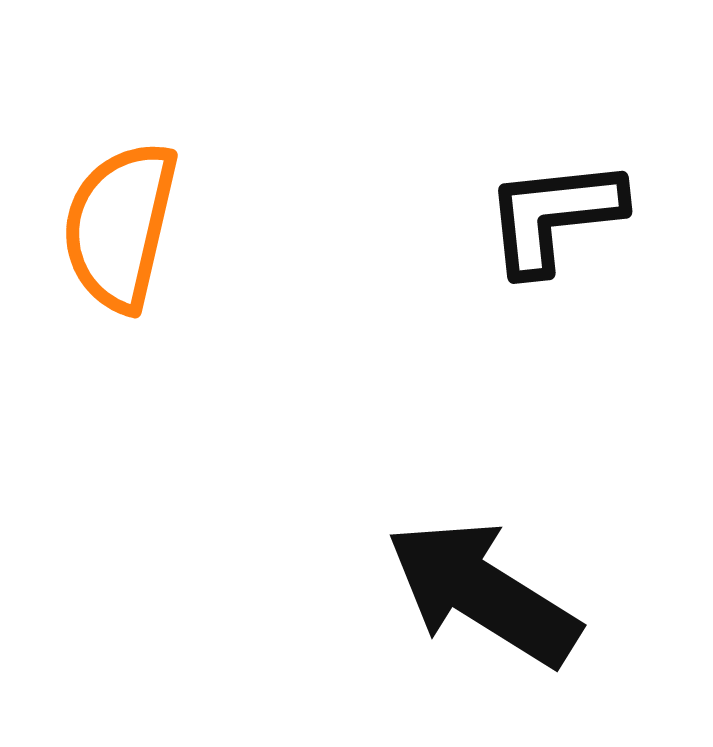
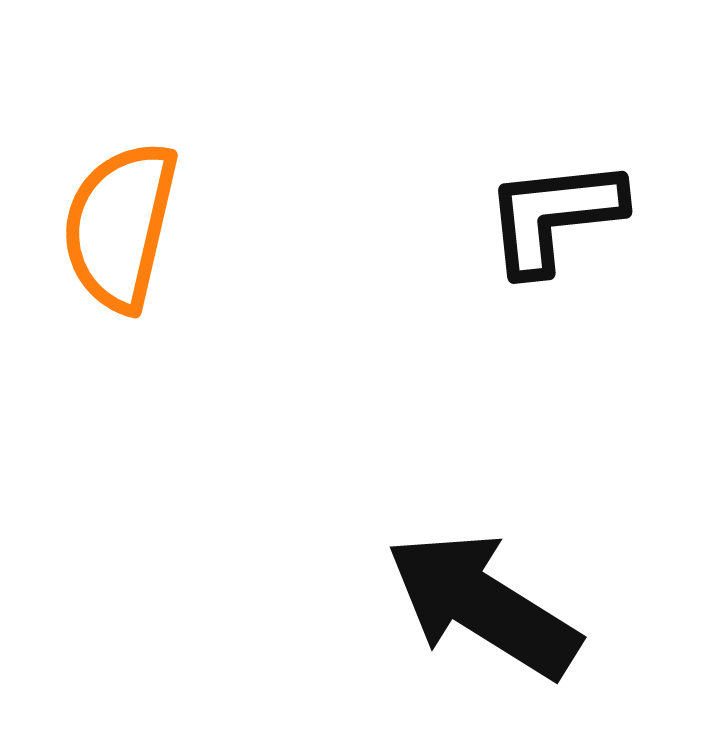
black arrow: moved 12 px down
